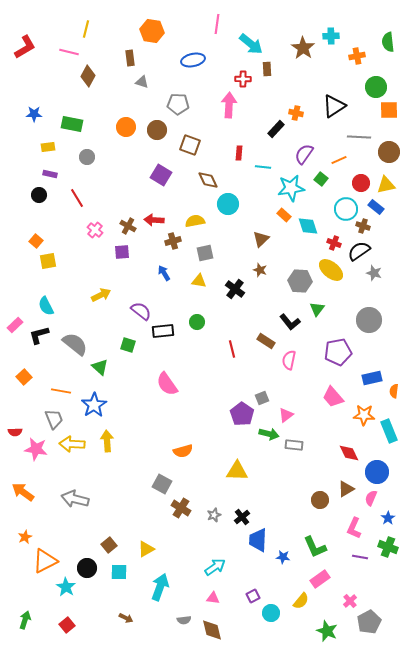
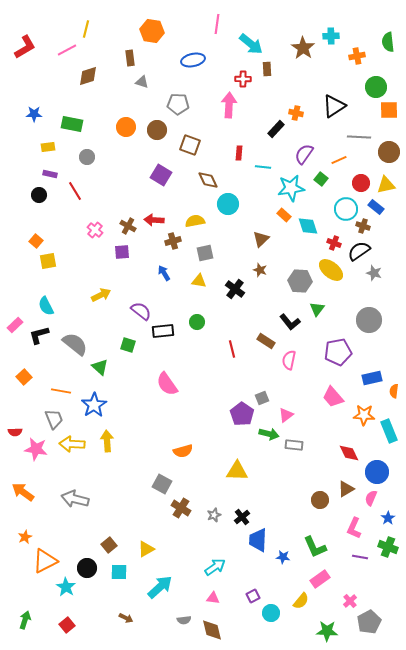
pink line at (69, 52): moved 2 px left, 2 px up; rotated 42 degrees counterclockwise
brown diamond at (88, 76): rotated 45 degrees clockwise
red line at (77, 198): moved 2 px left, 7 px up
cyan arrow at (160, 587): rotated 28 degrees clockwise
green star at (327, 631): rotated 20 degrees counterclockwise
